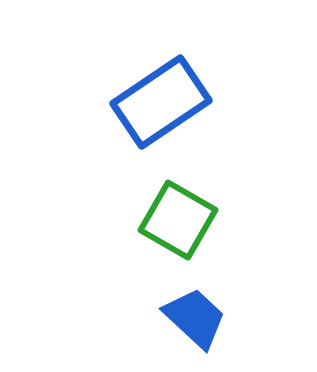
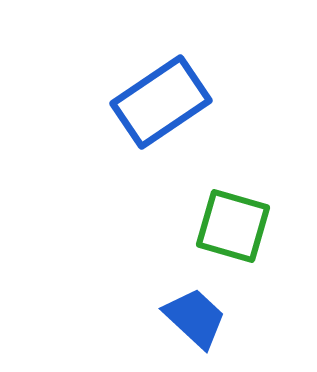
green square: moved 55 px right, 6 px down; rotated 14 degrees counterclockwise
